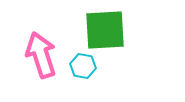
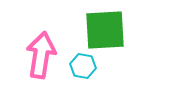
pink arrow: rotated 27 degrees clockwise
